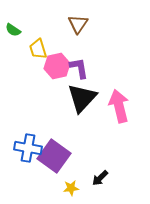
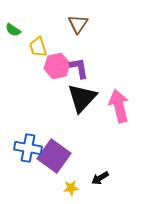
yellow trapezoid: moved 2 px up
black arrow: rotated 12 degrees clockwise
